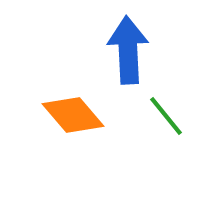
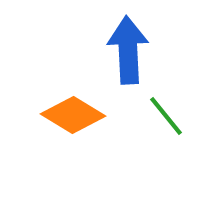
orange diamond: rotated 18 degrees counterclockwise
